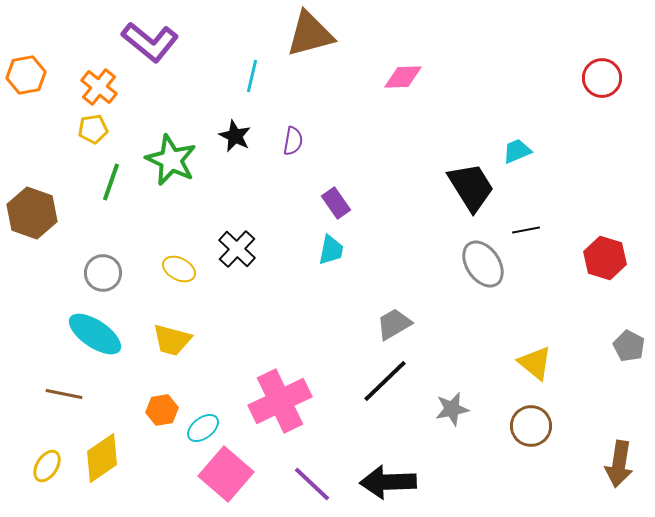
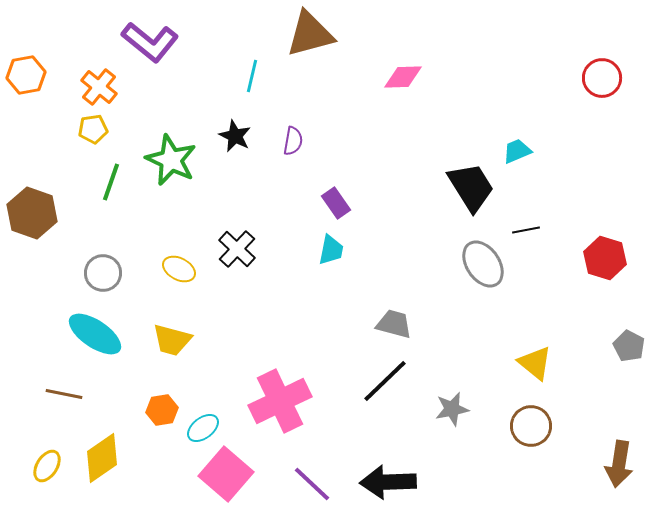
gray trapezoid at (394, 324): rotated 45 degrees clockwise
